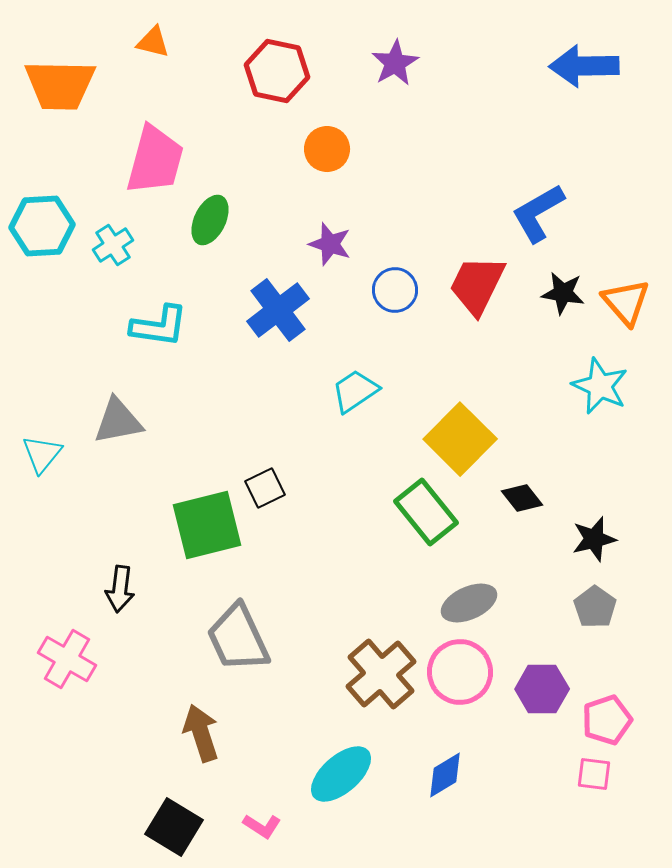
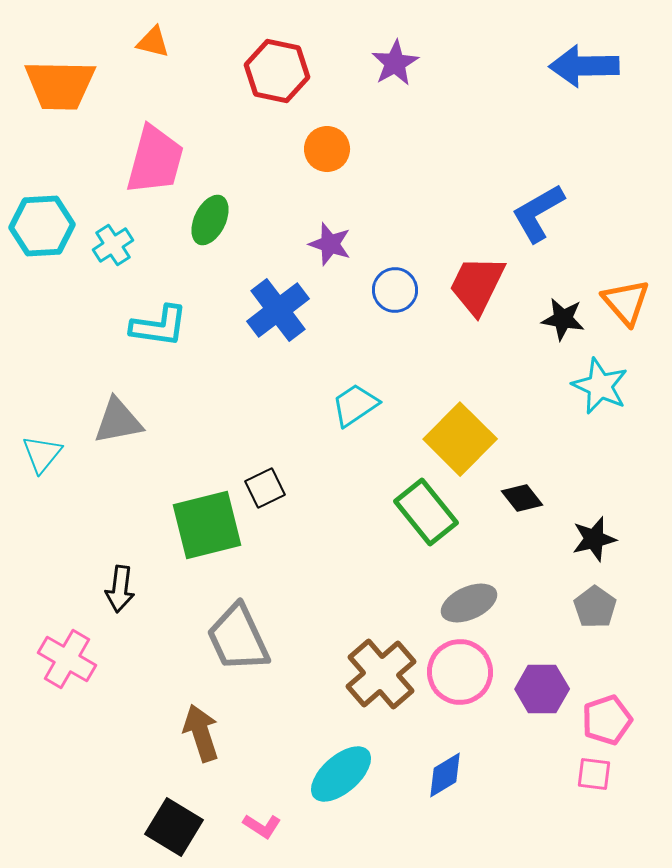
black star at (563, 293): moved 26 px down
cyan trapezoid at (355, 391): moved 14 px down
